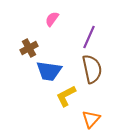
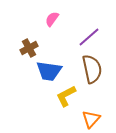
purple line: rotated 25 degrees clockwise
